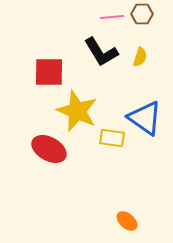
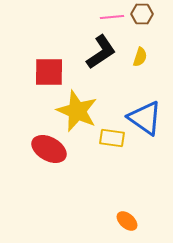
black L-shape: rotated 93 degrees counterclockwise
